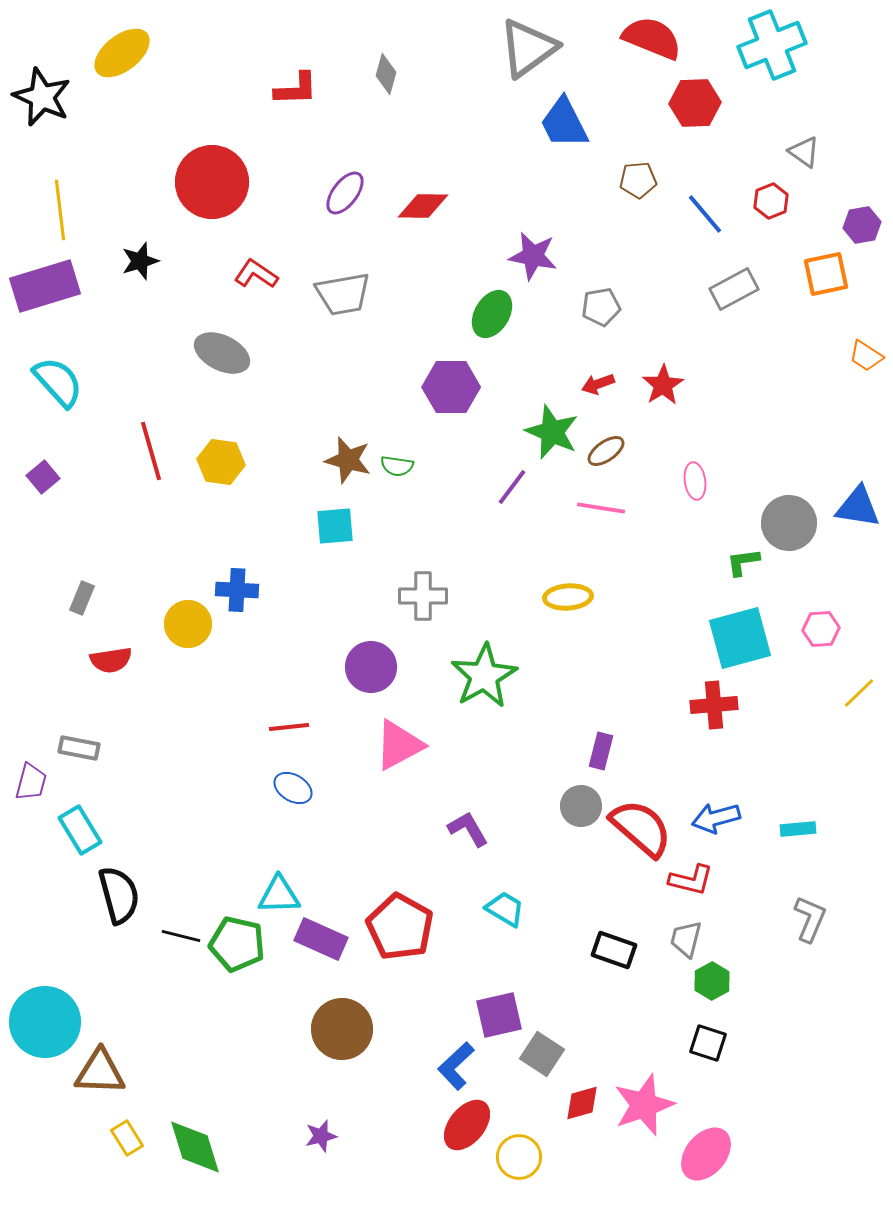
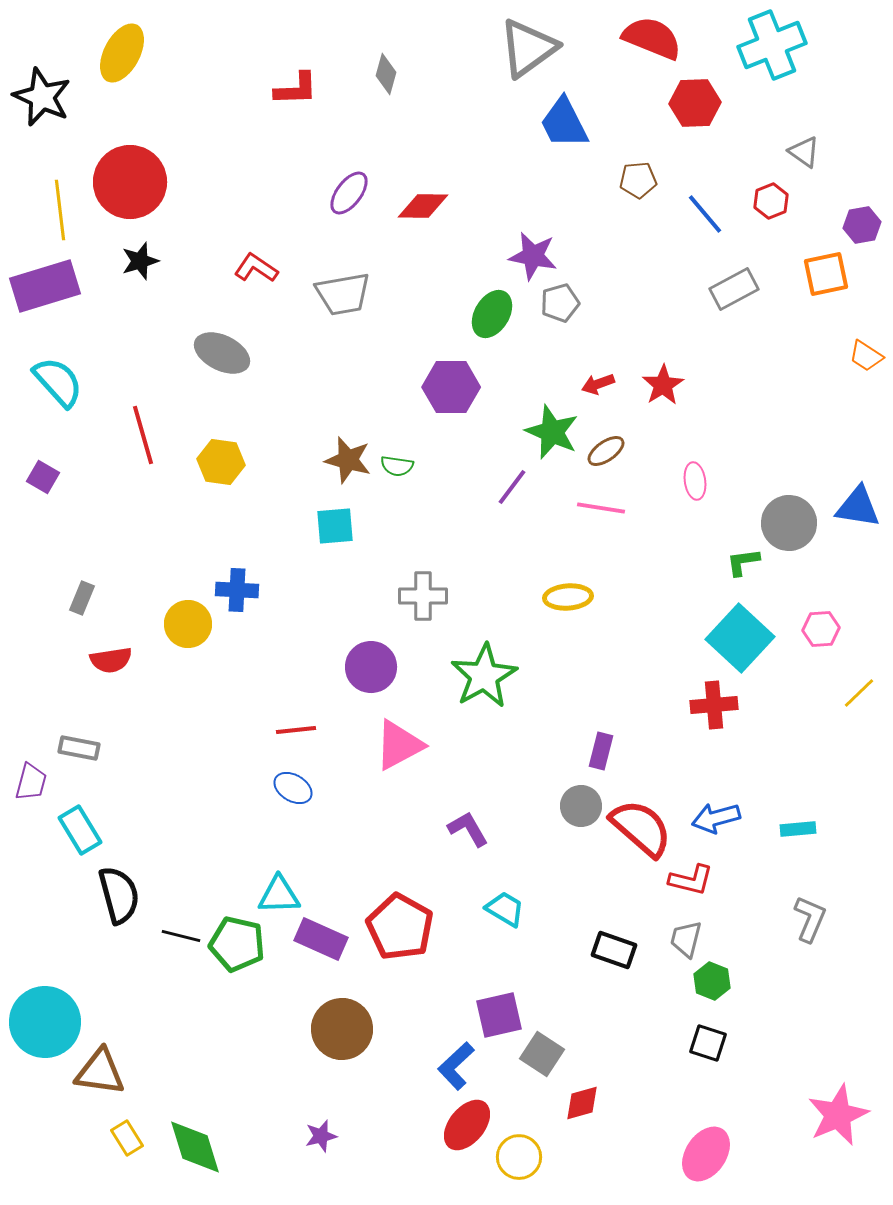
yellow ellipse at (122, 53): rotated 24 degrees counterclockwise
red circle at (212, 182): moved 82 px left
purple ellipse at (345, 193): moved 4 px right
red L-shape at (256, 274): moved 6 px up
gray pentagon at (601, 307): moved 41 px left, 4 px up; rotated 6 degrees counterclockwise
red line at (151, 451): moved 8 px left, 16 px up
purple square at (43, 477): rotated 20 degrees counterclockwise
cyan square at (740, 638): rotated 32 degrees counterclockwise
red line at (289, 727): moved 7 px right, 3 px down
green hexagon at (712, 981): rotated 9 degrees counterclockwise
brown triangle at (100, 1072): rotated 6 degrees clockwise
pink star at (644, 1105): moved 194 px right, 10 px down; rotated 4 degrees counterclockwise
pink ellipse at (706, 1154): rotated 6 degrees counterclockwise
